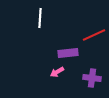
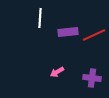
purple rectangle: moved 21 px up
